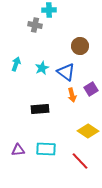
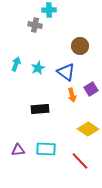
cyan star: moved 4 px left
yellow diamond: moved 2 px up
